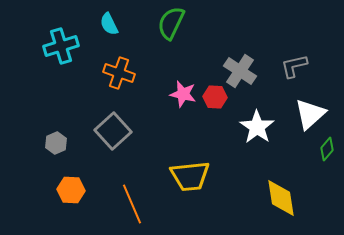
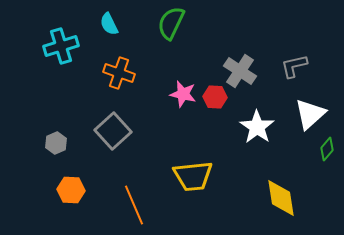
yellow trapezoid: moved 3 px right
orange line: moved 2 px right, 1 px down
